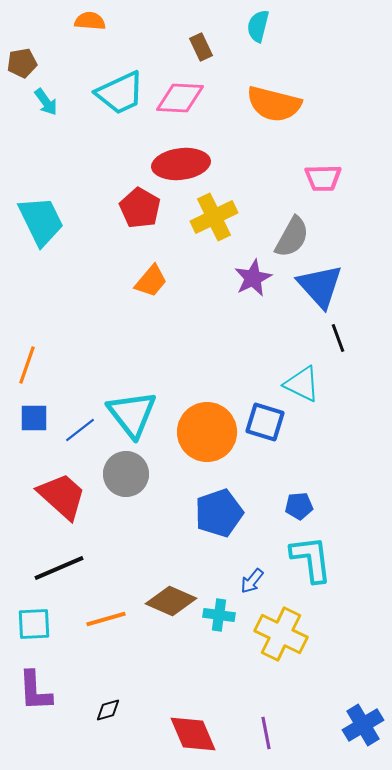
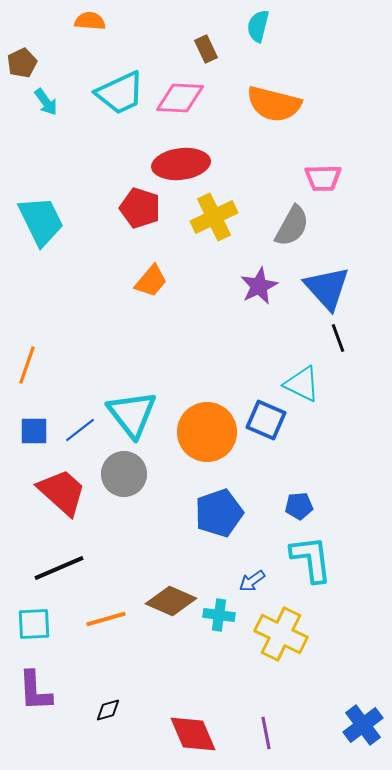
brown rectangle at (201, 47): moved 5 px right, 2 px down
brown pentagon at (22, 63): rotated 16 degrees counterclockwise
red pentagon at (140, 208): rotated 12 degrees counterclockwise
gray semicircle at (292, 237): moved 11 px up
purple star at (253, 278): moved 6 px right, 8 px down
blue triangle at (320, 286): moved 7 px right, 2 px down
blue square at (34, 418): moved 13 px down
blue square at (265, 422): moved 1 px right, 2 px up; rotated 6 degrees clockwise
gray circle at (126, 474): moved 2 px left
red trapezoid at (62, 496): moved 4 px up
blue arrow at (252, 581): rotated 16 degrees clockwise
blue cross at (363, 725): rotated 6 degrees counterclockwise
